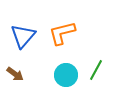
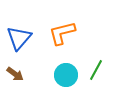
blue triangle: moved 4 px left, 2 px down
